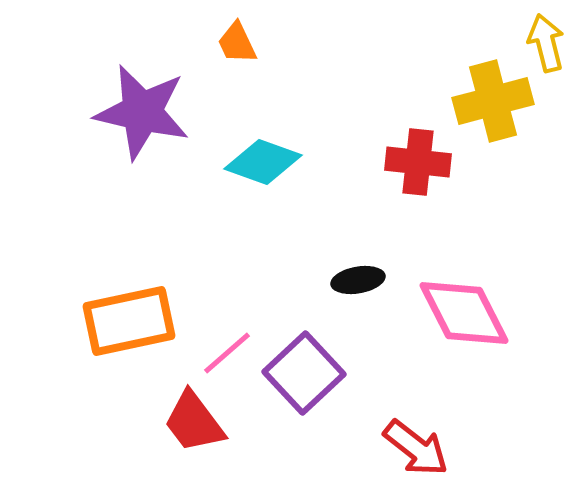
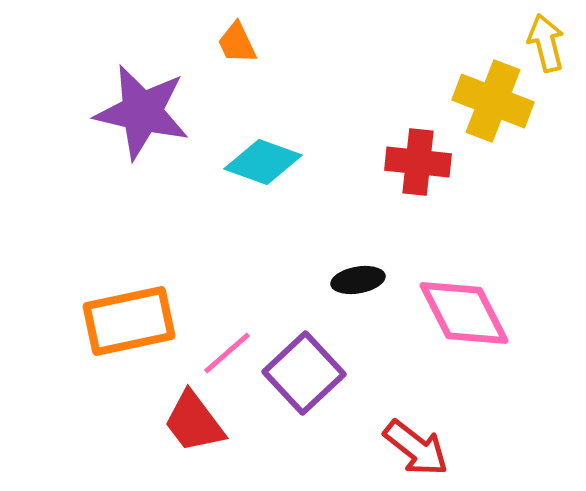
yellow cross: rotated 36 degrees clockwise
